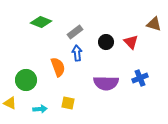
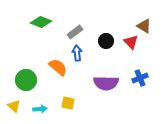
brown triangle: moved 10 px left, 2 px down; rotated 14 degrees clockwise
black circle: moved 1 px up
orange semicircle: rotated 30 degrees counterclockwise
yellow triangle: moved 4 px right, 3 px down; rotated 16 degrees clockwise
